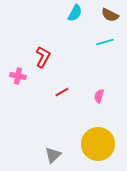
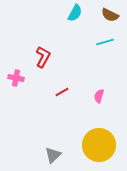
pink cross: moved 2 px left, 2 px down
yellow circle: moved 1 px right, 1 px down
